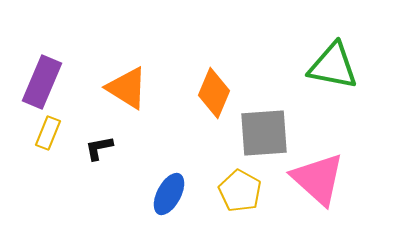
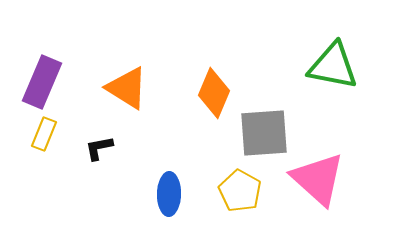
yellow rectangle: moved 4 px left, 1 px down
blue ellipse: rotated 27 degrees counterclockwise
